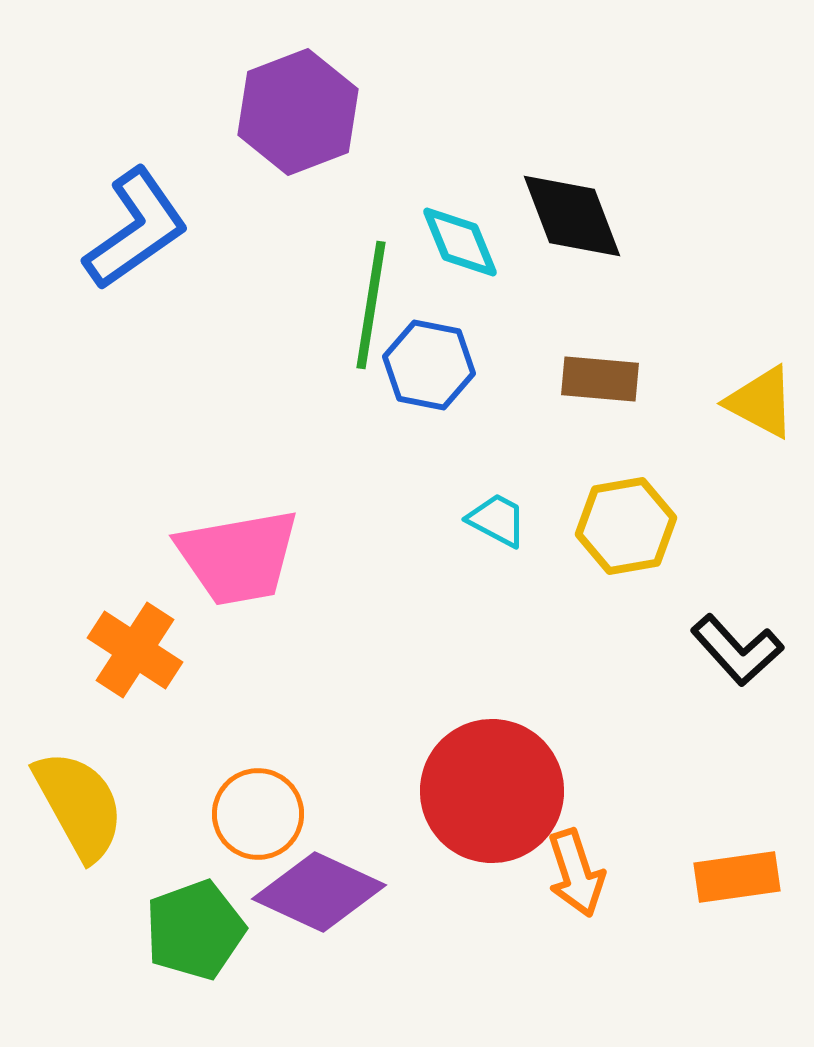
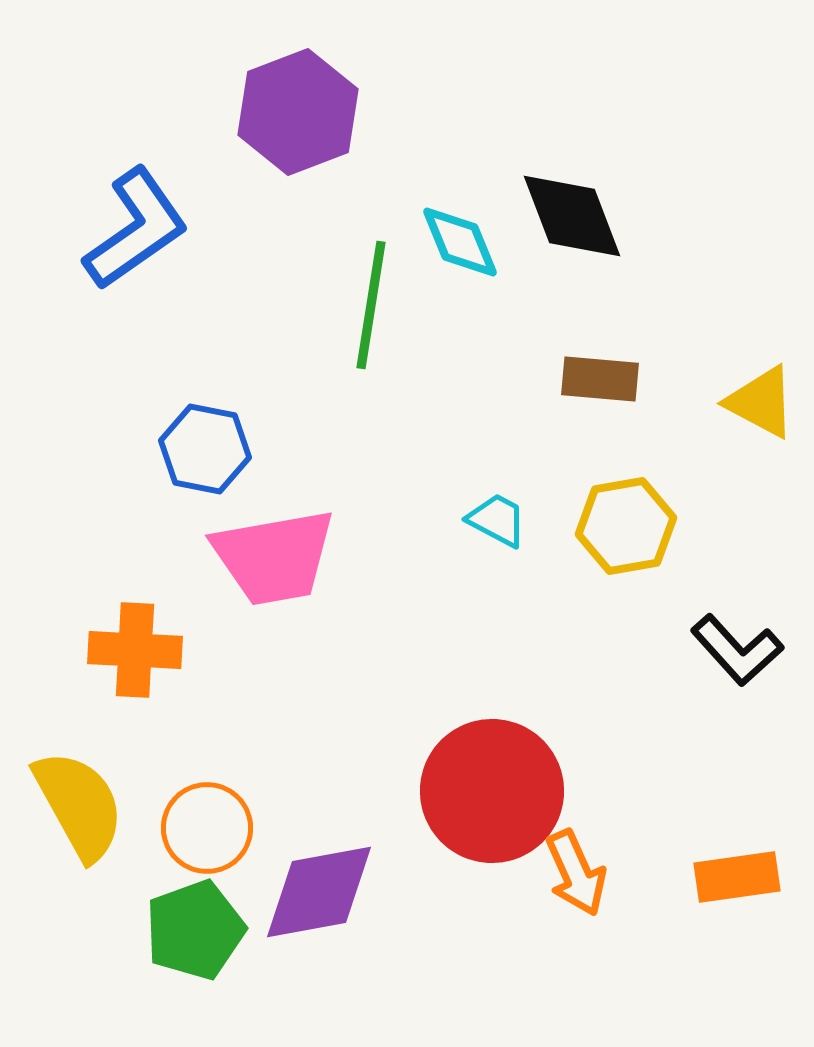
blue hexagon: moved 224 px left, 84 px down
pink trapezoid: moved 36 px right
orange cross: rotated 30 degrees counterclockwise
orange circle: moved 51 px left, 14 px down
orange arrow: rotated 6 degrees counterclockwise
purple diamond: rotated 35 degrees counterclockwise
